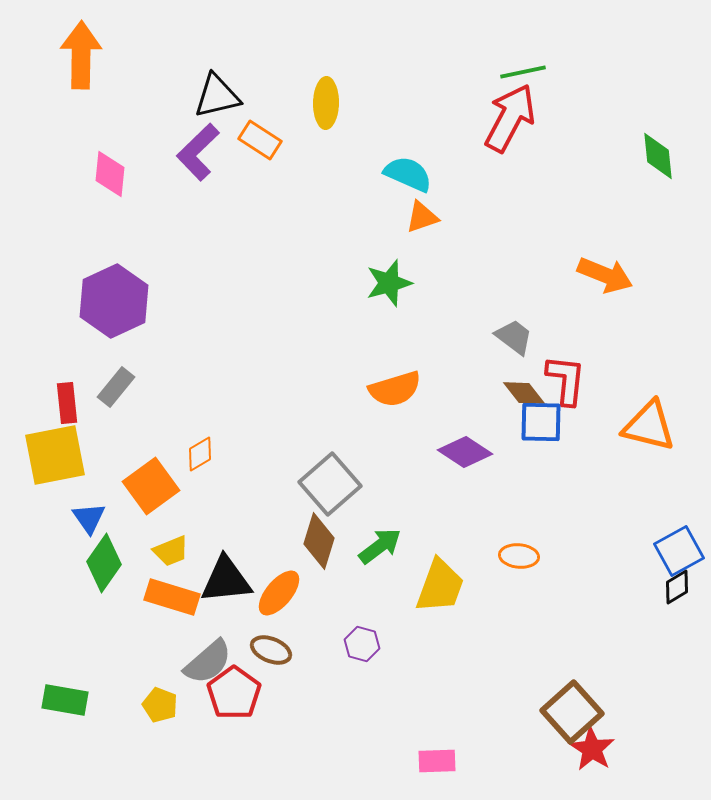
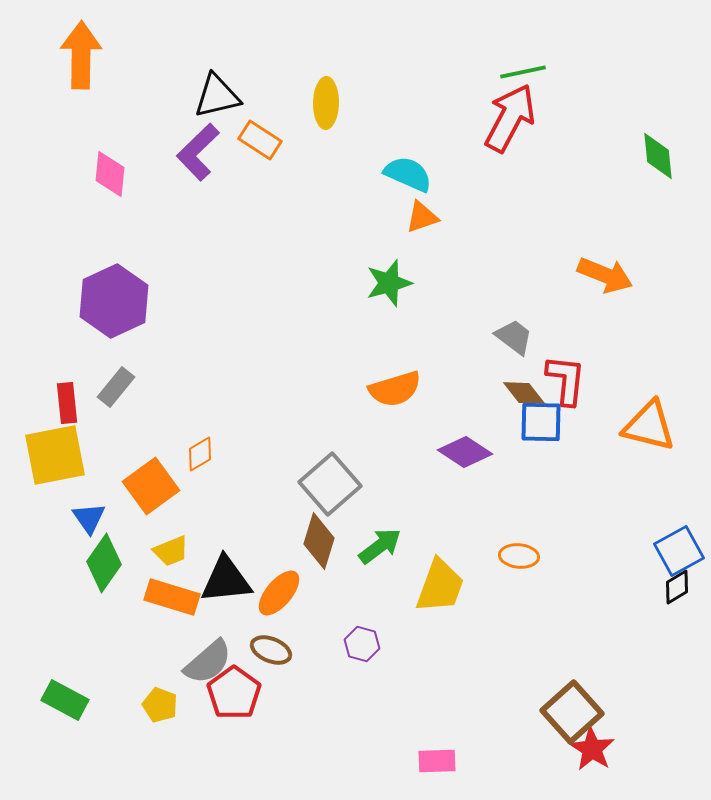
green rectangle at (65, 700): rotated 18 degrees clockwise
